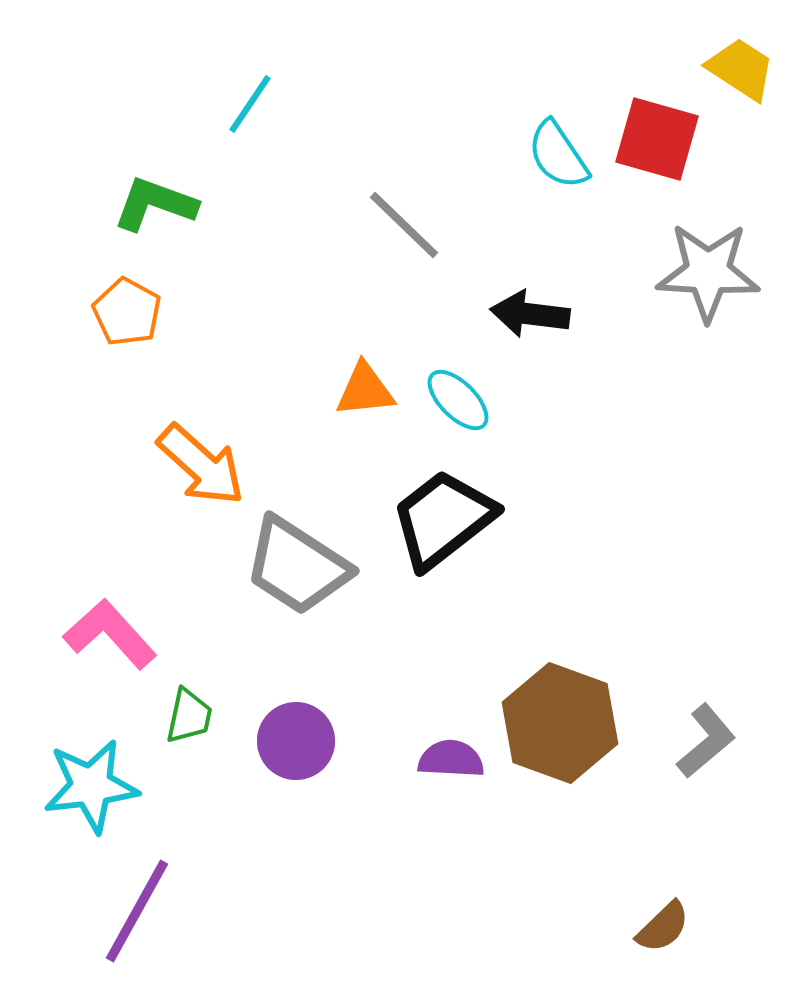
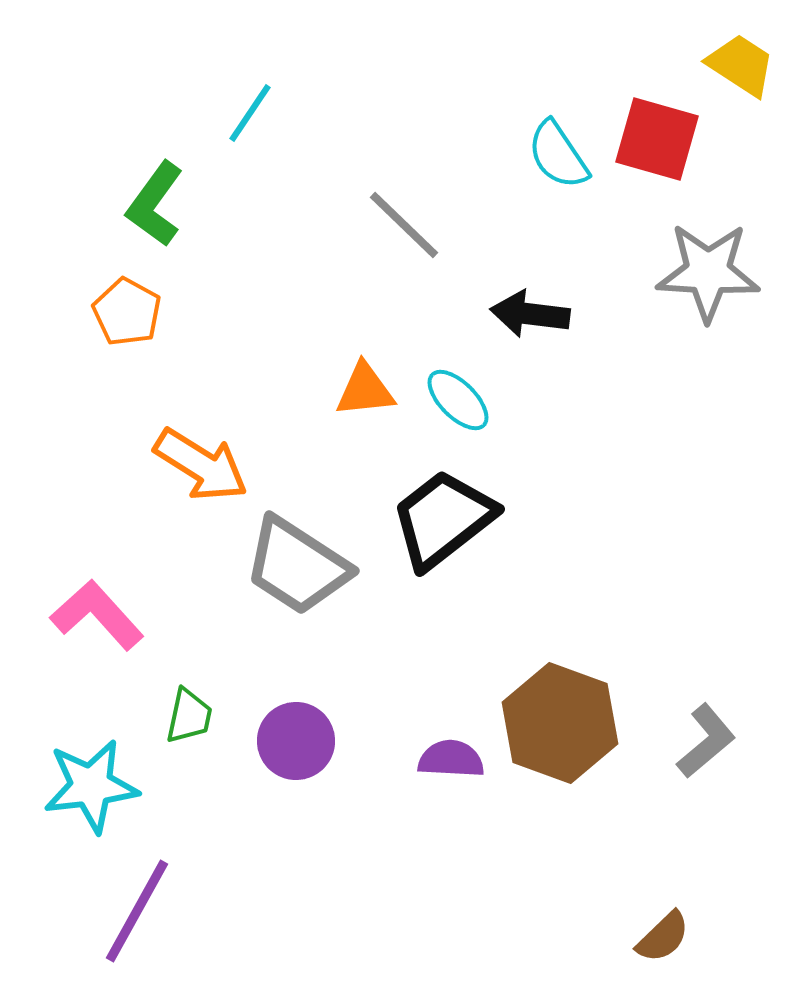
yellow trapezoid: moved 4 px up
cyan line: moved 9 px down
green L-shape: rotated 74 degrees counterclockwise
orange arrow: rotated 10 degrees counterclockwise
pink L-shape: moved 13 px left, 19 px up
brown semicircle: moved 10 px down
